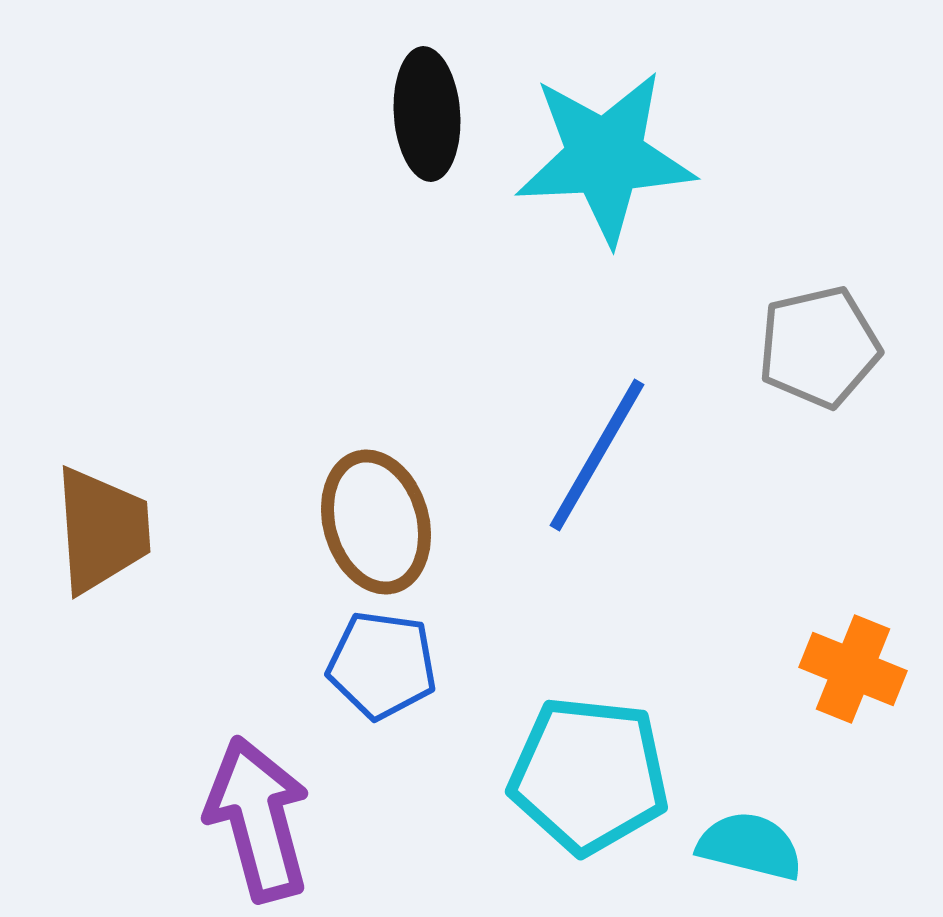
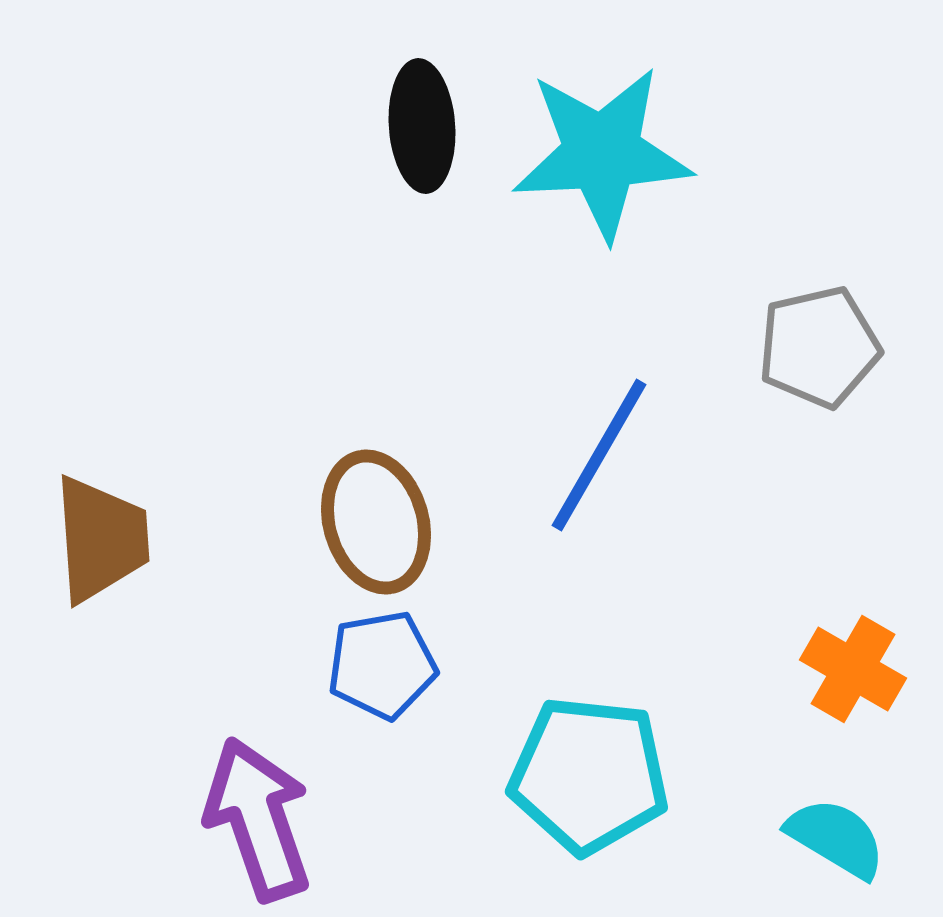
black ellipse: moved 5 px left, 12 px down
cyan star: moved 3 px left, 4 px up
blue line: moved 2 px right
brown trapezoid: moved 1 px left, 9 px down
blue pentagon: rotated 18 degrees counterclockwise
orange cross: rotated 8 degrees clockwise
purple arrow: rotated 4 degrees counterclockwise
cyan semicircle: moved 86 px right, 8 px up; rotated 17 degrees clockwise
